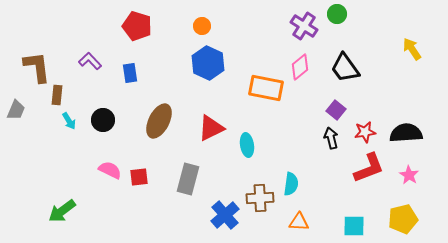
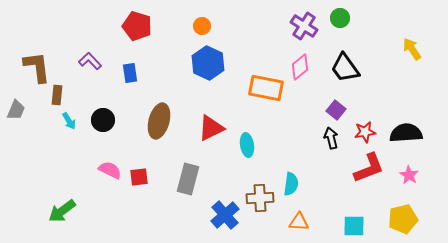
green circle: moved 3 px right, 4 px down
brown ellipse: rotated 12 degrees counterclockwise
